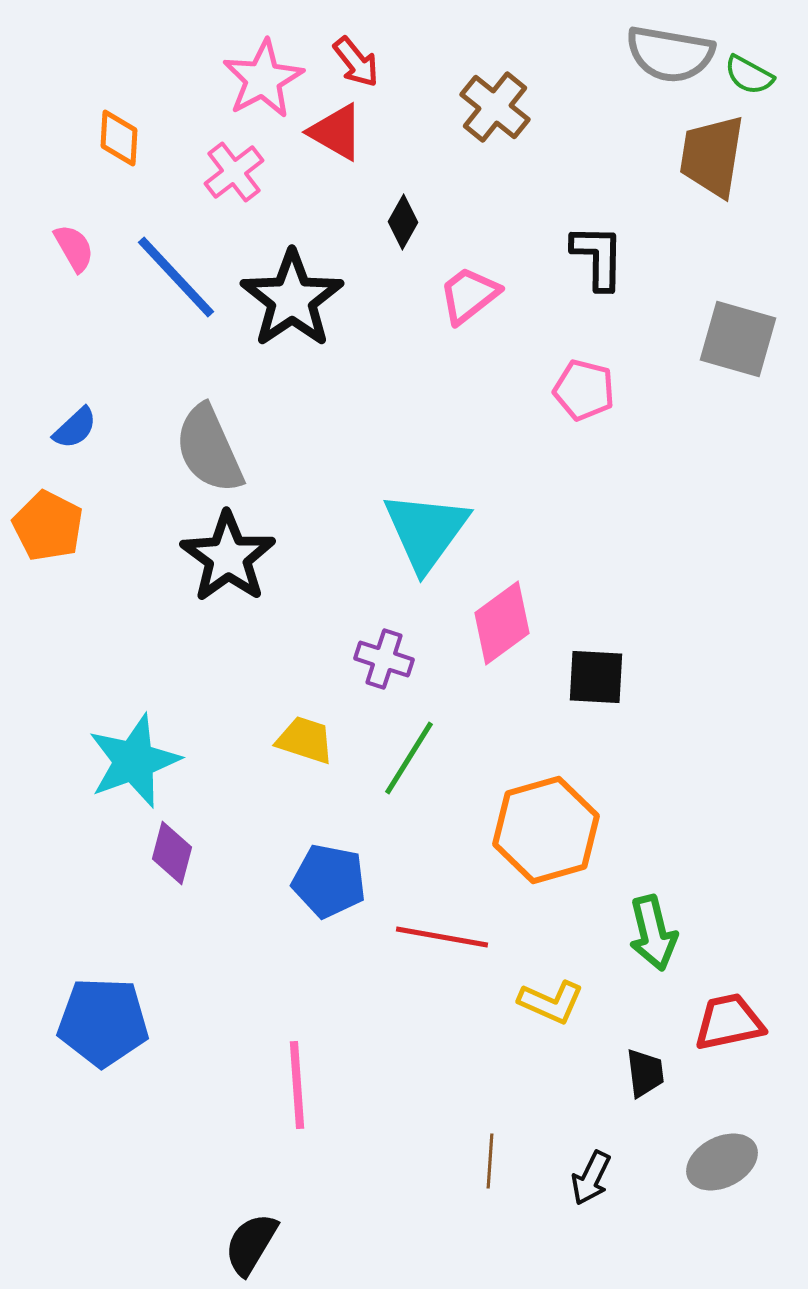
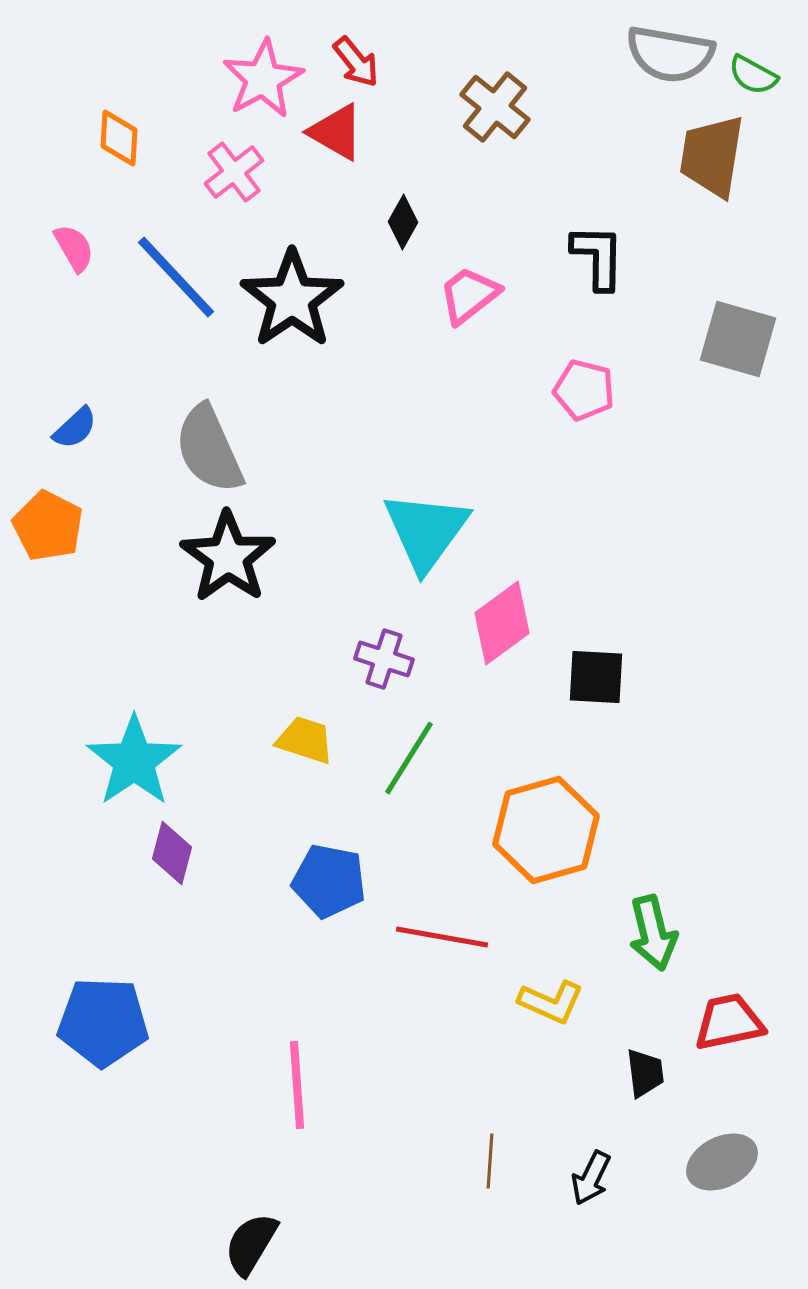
green semicircle at (749, 75): moved 4 px right
cyan star at (134, 761): rotated 14 degrees counterclockwise
